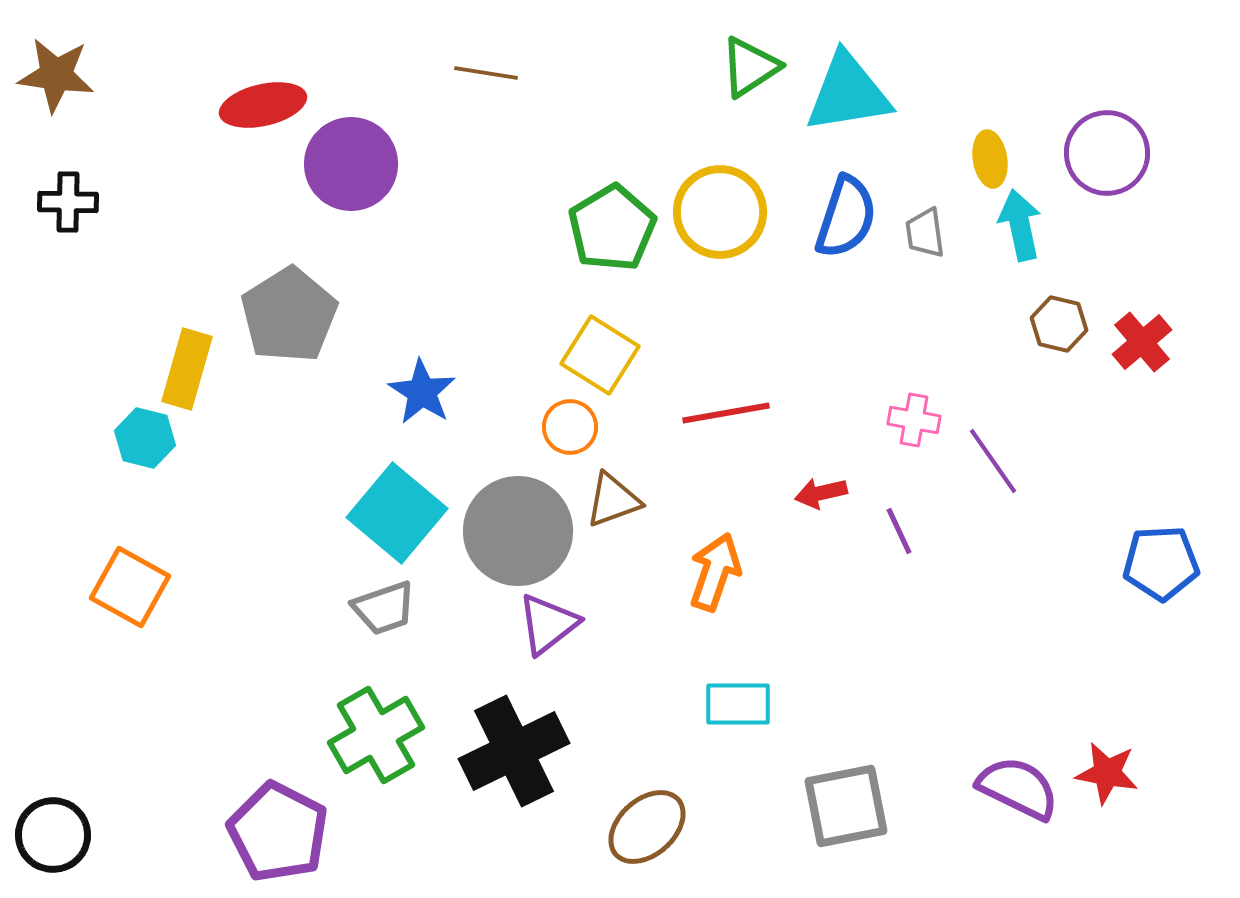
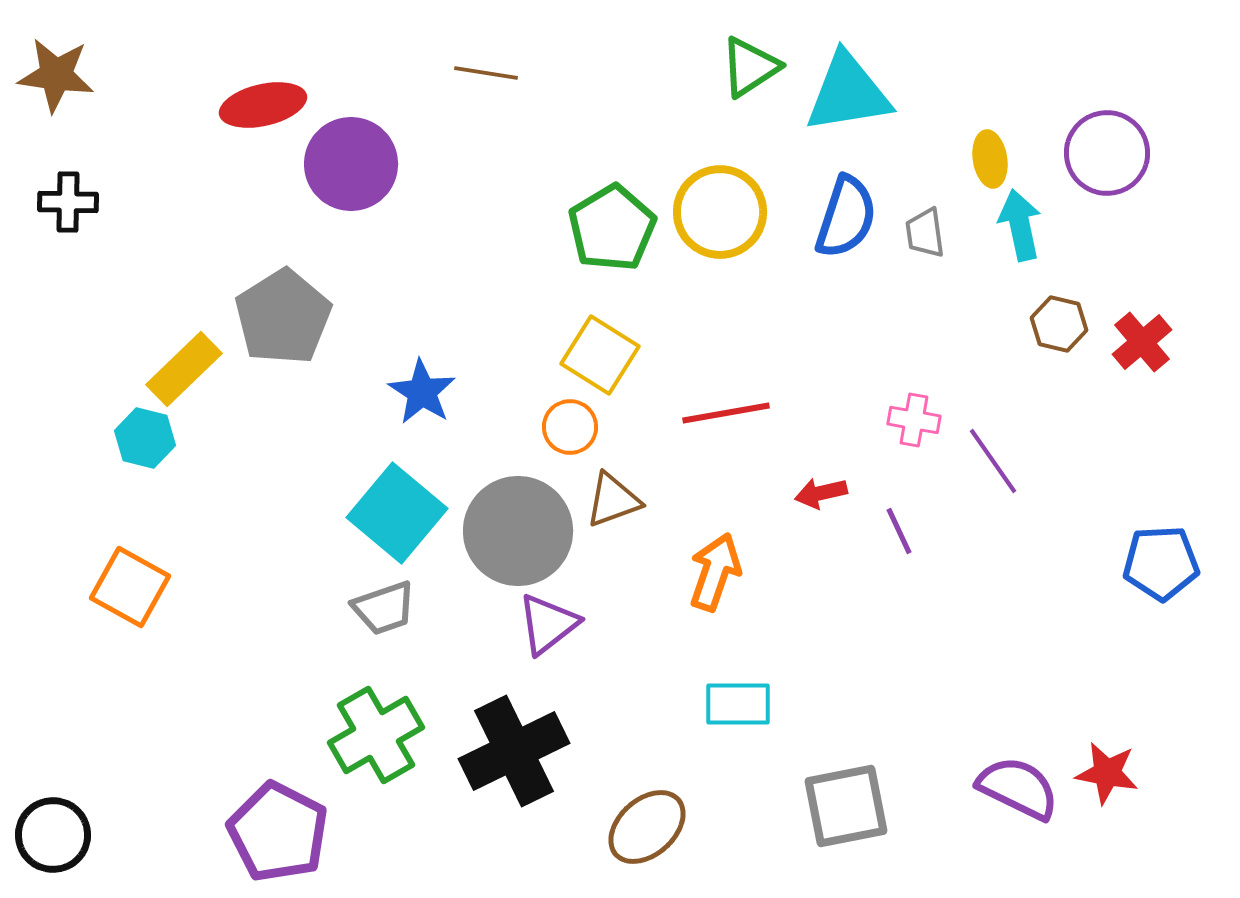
gray pentagon at (289, 315): moved 6 px left, 2 px down
yellow rectangle at (187, 369): moved 3 px left; rotated 30 degrees clockwise
